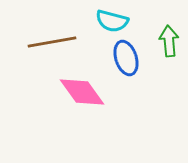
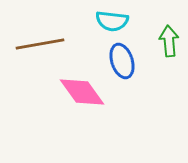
cyan semicircle: rotated 8 degrees counterclockwise
brown line: moved 12 px left, 2 px down
blue ellipse: moved 4 px left, 3 px down
